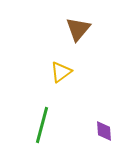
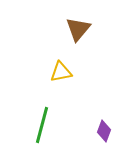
yellow triangle: rotated 25 degrees clockwise
purple diamond: rotated 25 degrees clockwise
